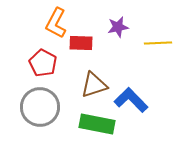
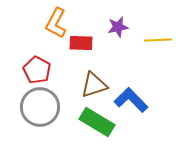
yellow line: moved 3 px up
red pentagon: moved 6 px left, 7 px down
green rectangle: moved 2 px up; rotated 20 degrees clockwise
